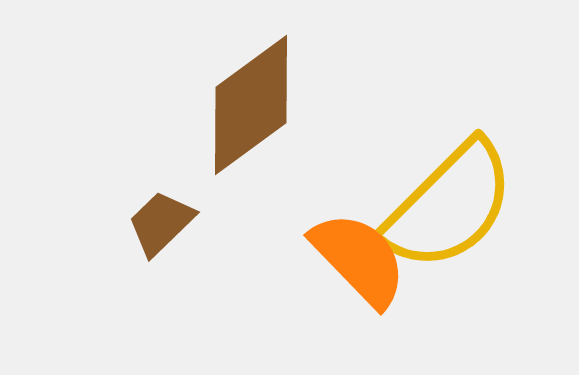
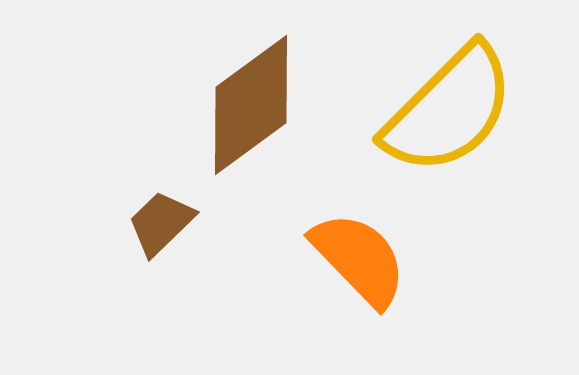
yellow semicircle: moved 96 px up
